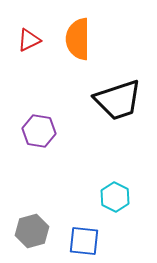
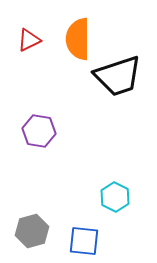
black trapezoid: moved 24 px up
